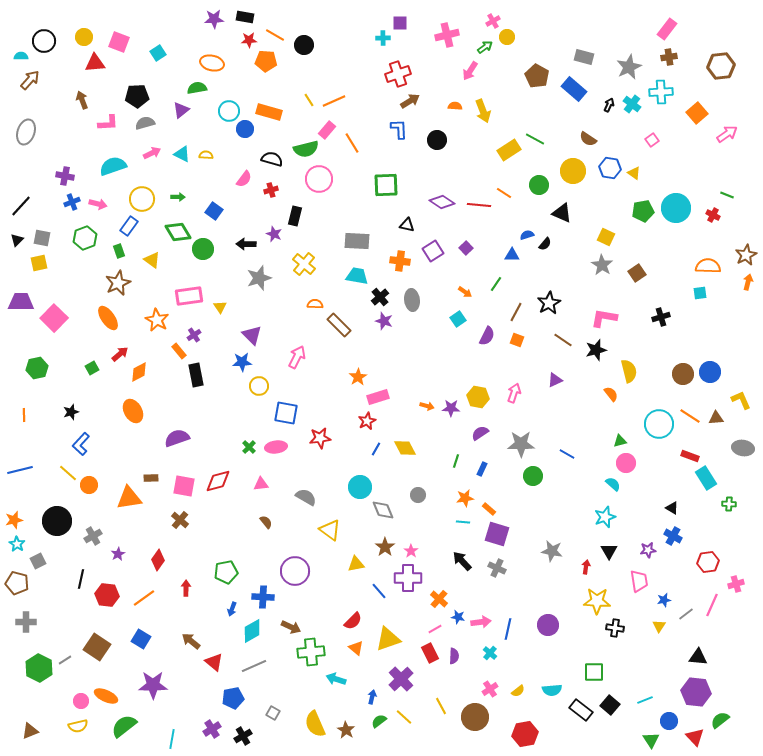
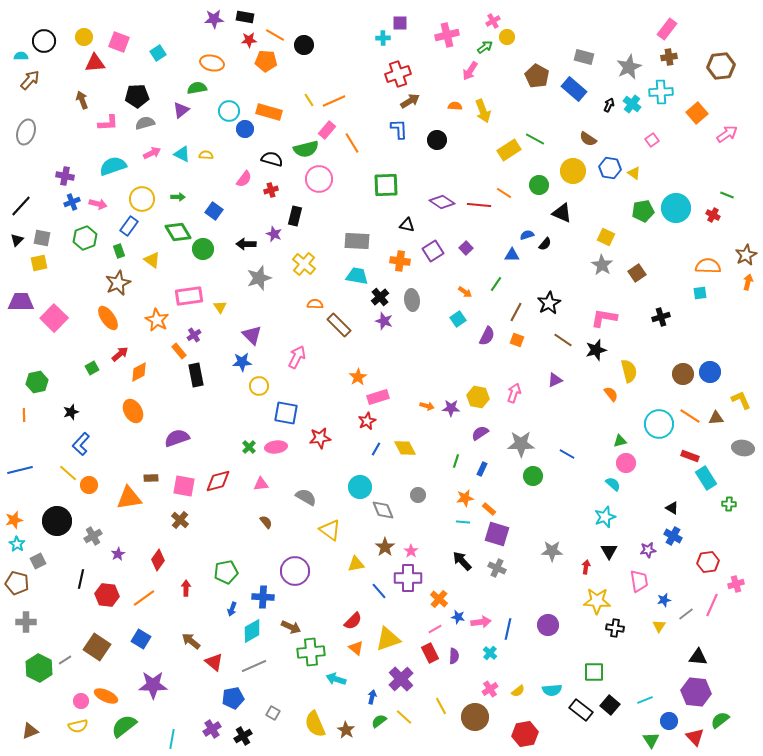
green hexagon at (37, 368): moved 14 px down
gray star at (552, 551): rotated 10 degrees counterclockwise
